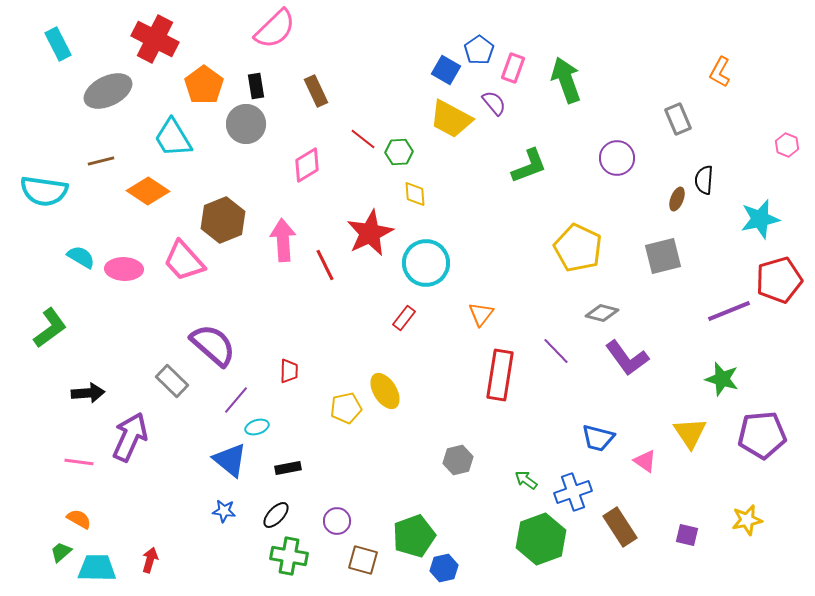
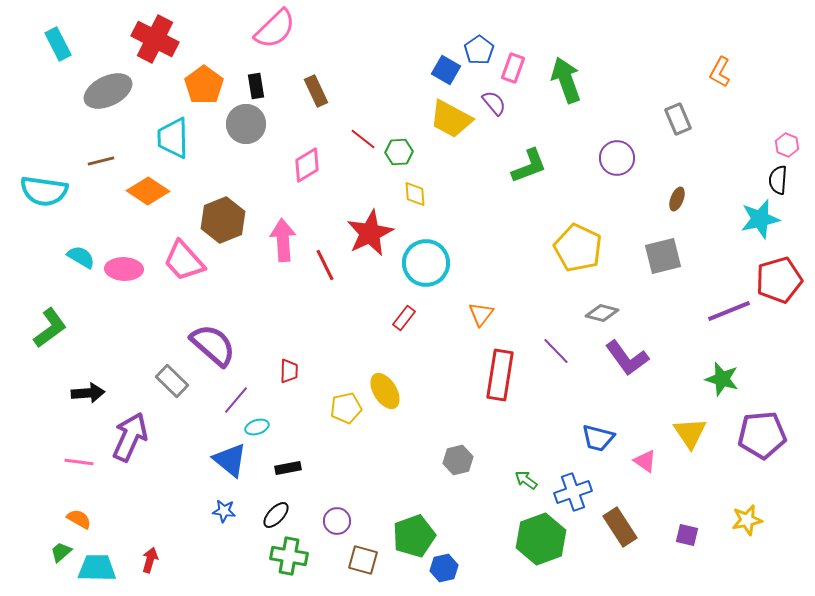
cyan trapezoid at (173, 138): rotated 30 degrees clockwise
black semicircle at (704, 180): moved 74 px right
